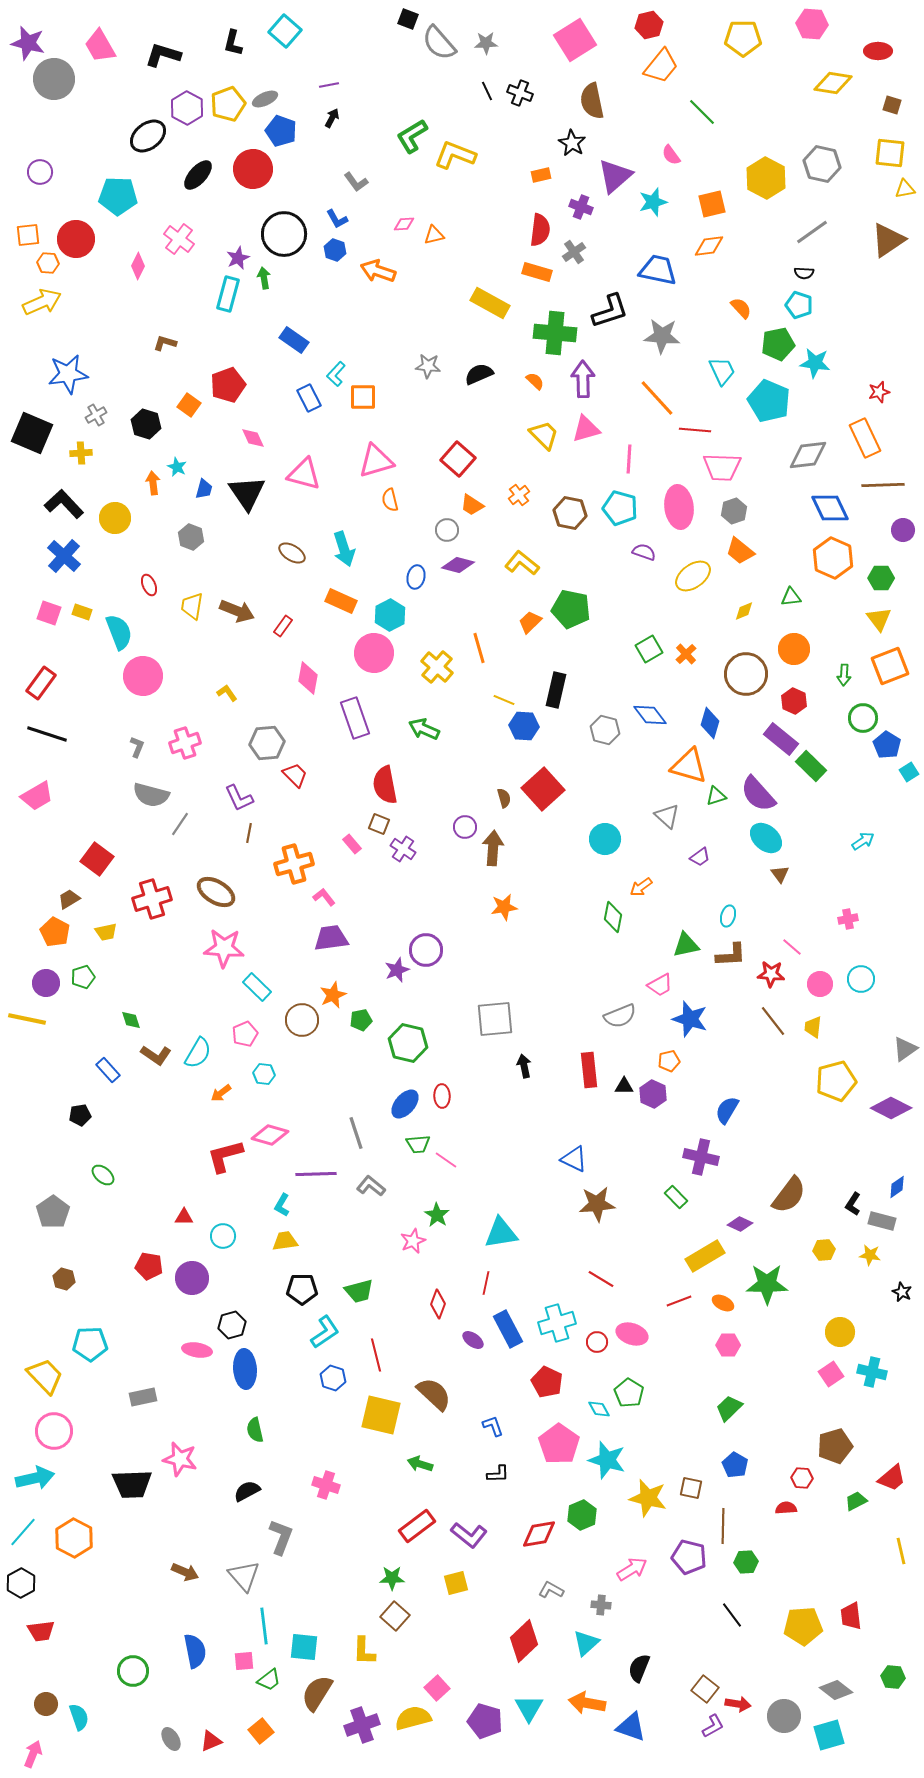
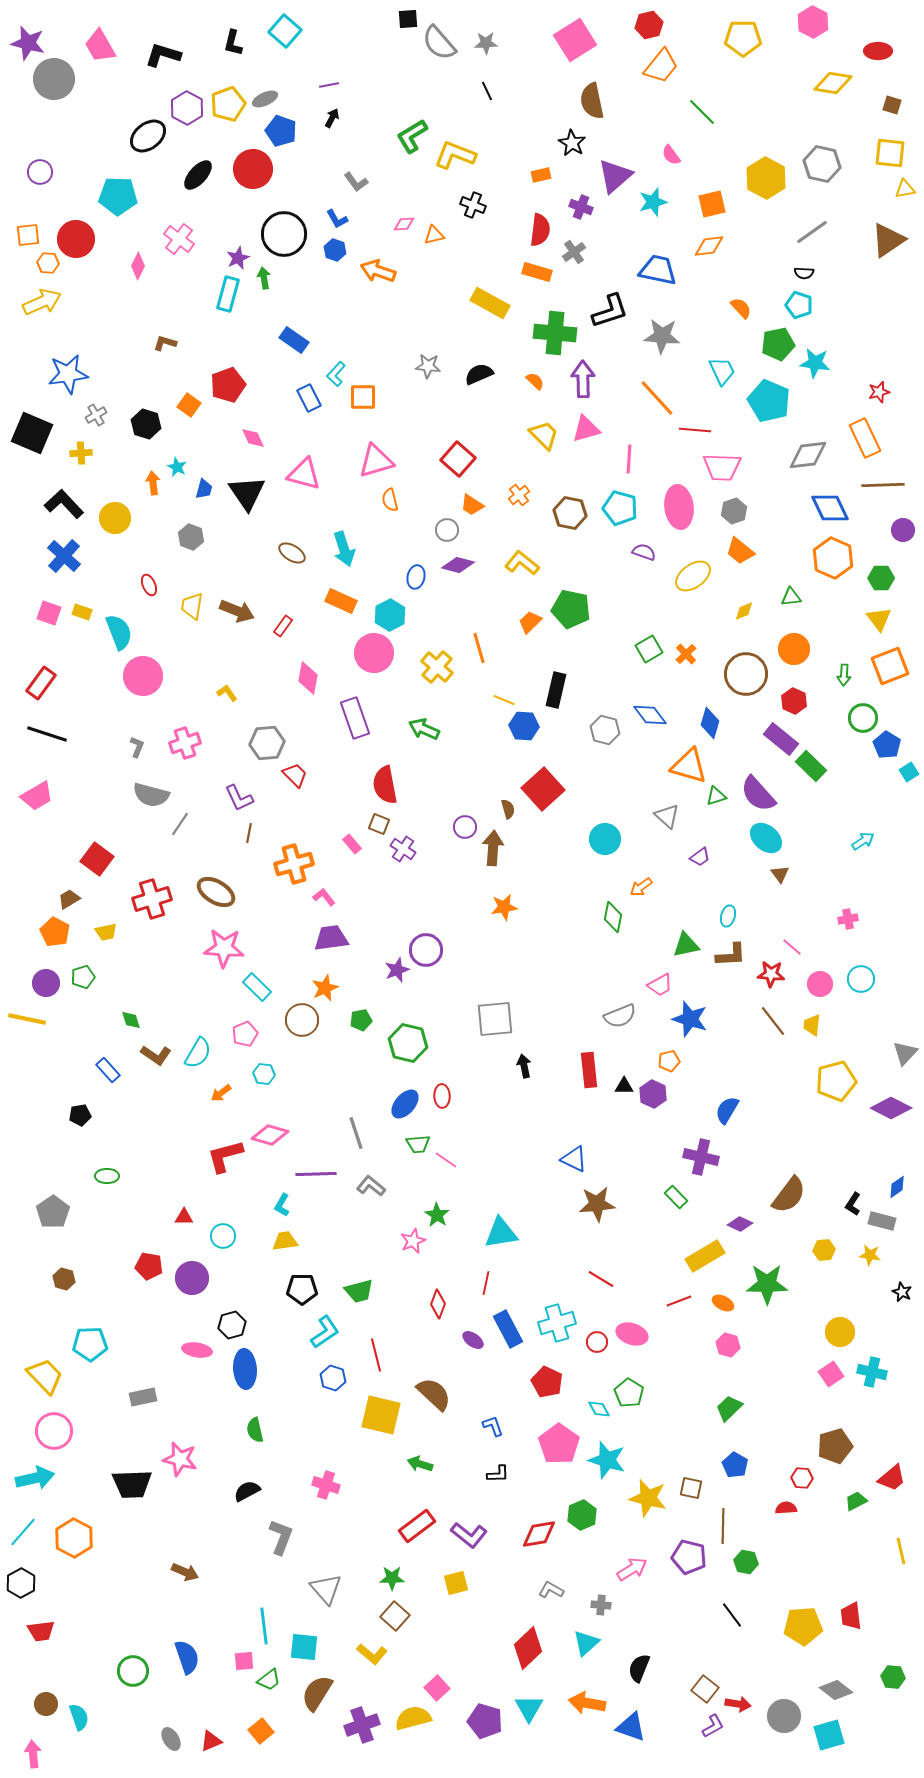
black square at (408, 19): rotated 25 degrees counterclockwise
pink hexagon at (812, 24): moved 1 px right, 2 px up; rotated 24 degrees clockwise
black cross at (520, 93): moved 47 px left, 112 px down
brown semicircle at (504, 798): moved 4 px right, 11 px down
orange star at (333, 995): moved 8 px left, 7 px up
yellow trapezoid at (813, 1027): moved 1 px left, 2 px up
gray triangle at (905, 1049): moved 4 px down; rotated 12 degrees counterclockwise
green ellipse at (103, 1175): moved 4 px right, 1 px down; rotated 40 degrees counterclockwise
pink hexagon at (728, 1345): rotated 15 degrees clockwise
green hexagon at (746, 1562): rotated 15 degrees clockwise
gray triangle at (244, 1576): moved 82 px right, 13 px down
red diamond at (524, 1641): moved 4 px right, 7 px down
blue semicircle at (195, 1651): moved 8 px left, 6 px down; rotated 8 degrees counterclockwise
yellow L-shape at (364, 1651): moved 8 px right, 3 px down; rotated 52 degrees counterclockwise
pink arrow at (33, 1754): rotated 28 degrees counterclockwise
